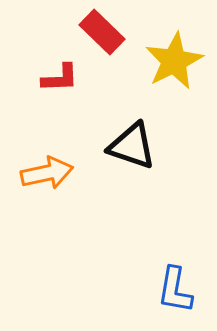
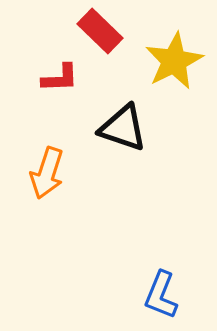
red rectangle: moved 2 px left, 1 px up
black triangle: moved 9 px left, 18 px up
orange arrow: rotated 120 degrees clockwise
blue L-shape: moved 14 px left, 5 px down; rotated 12 degrees clockwise
